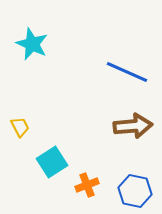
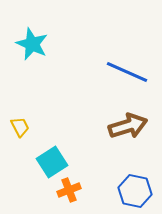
brown arrow: moved 5 px left; rotated 12 degrees counterclockwise
orange cross: moved 18 px left, 5 px down
